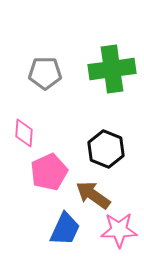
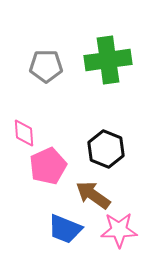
green cross: moved 4 px left, 9 px up
gray pentagon: moved 1 px right, 7 px up
pink diamond: rotated 8 degrees counterclockwise
pink pentagon: moved 1 px left, 6 px up
blue trapezoid: rotated 87 degrees clockwise
